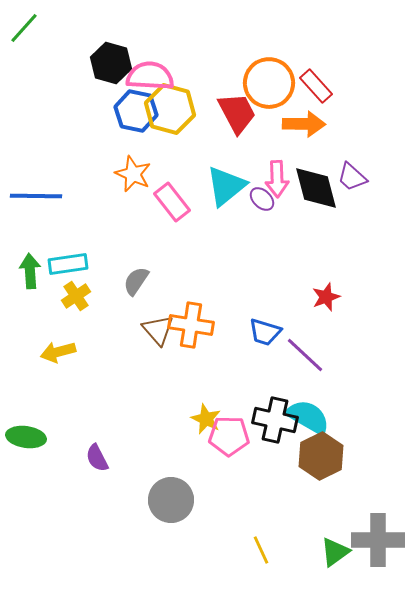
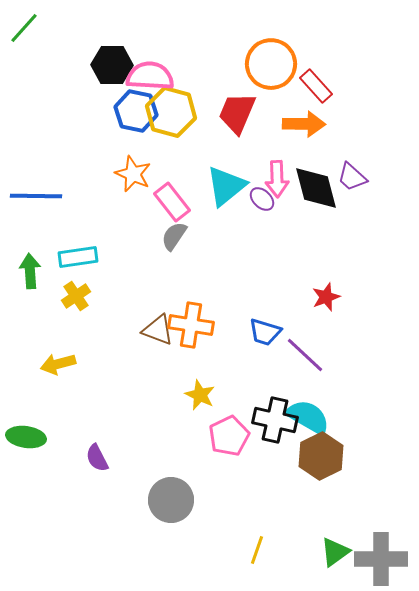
black hexagon: moved 1 px right, 2 px down; rotated 15 degrees counterclockwise
orange circle: moved 2 px right, 19 px up
yellow hexagon: moved 1 px right, 3 px down
red trapezoid: rotated 129 degrees counterclockwise
cyan rectangle: moved 10 px right, 7 px up
gray semicircle: moved 38 px right, 45 px up
brown triangle: rotated 28 degrees counterclockwise
yellow arrow: moved 12 px down
yellow star: moved 6 px left, 24 px up
pink pentagon: rotated 27 degrees counterclockwise
gray cross: moved 3 px right, 19 px down
yellow line: moved 4 px left; rotated 44 degrees clockwise
